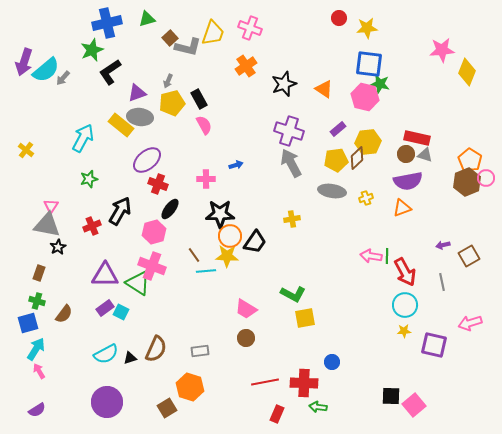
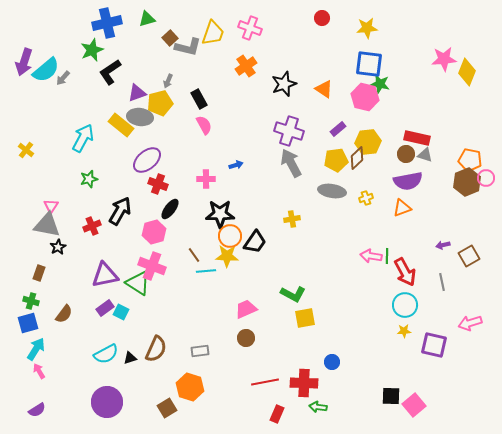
red circle at (339, 18): moved 17 px left
pink star at (442, 50): moved 2 px right, 9 px down
yellow pentagon at (172, 103): moved 12 px left
orange pentagon at (470, 160): rotated 20 degrees counterclockwise
purple triangle at (105, 275): rotated 12 degrees counterclockwise
green cross at (37, 301): moved 6 px left
pink trapezoid at (246, 309): rotated 125 degrees clockwise
